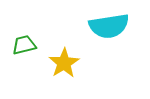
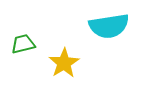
green trapezoid: moved 1 px left, 1 px up
